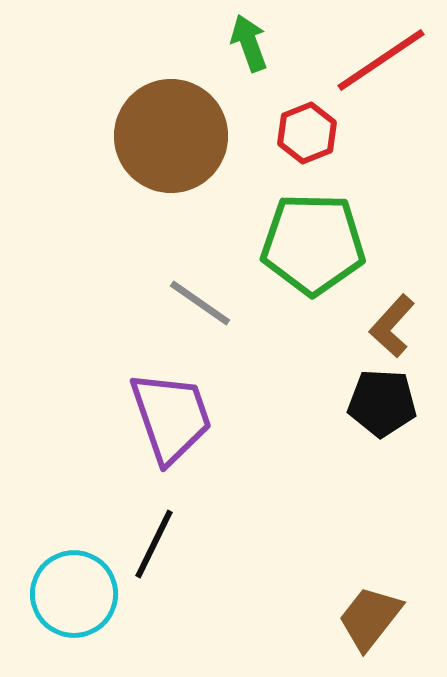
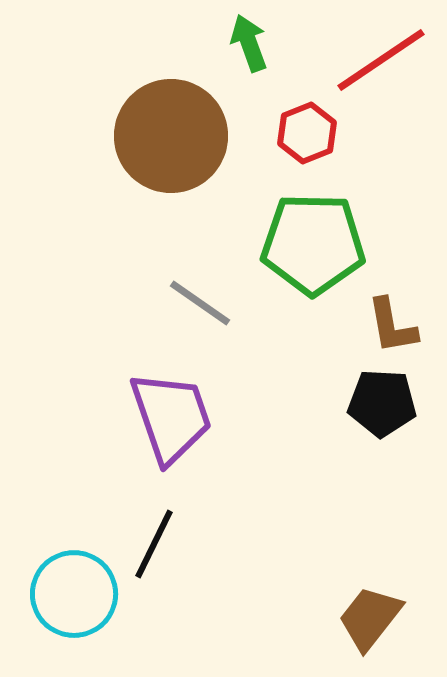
brown L-shape: rotated 52 degrees counterclockwise
